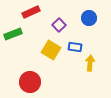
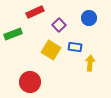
red rectangle: moved 4 px right
